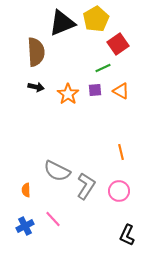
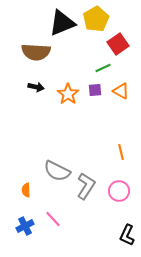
brown semicircle: rotated 96 degrees clockwise
